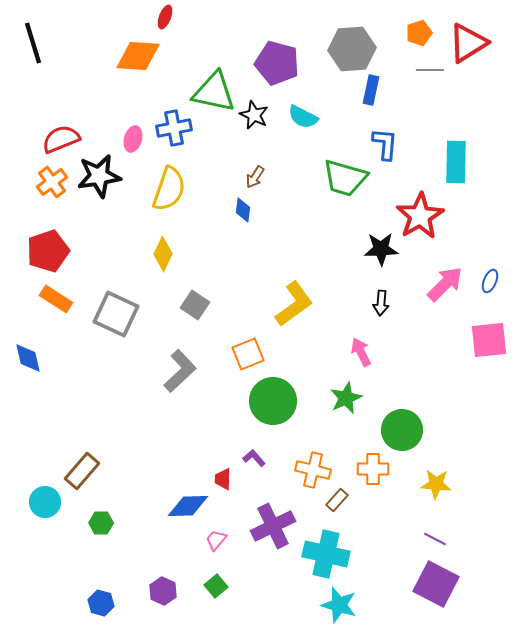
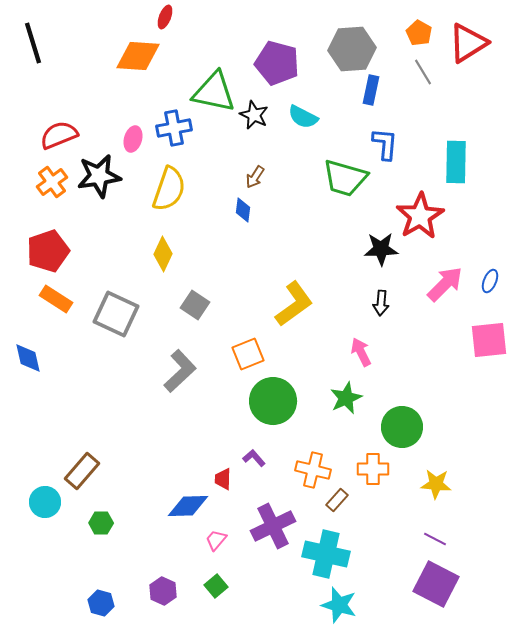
orange pentagon at (419, 33): rotated 25 degrees counterclockwise
gray line at (430, 70): moved 7 px left, 2 px down; rotated 60 degrees clockwise
red semicircle at (61, 139): moved 2 px left, 4 px up
green circle at (402, 430): moved 3 px up
